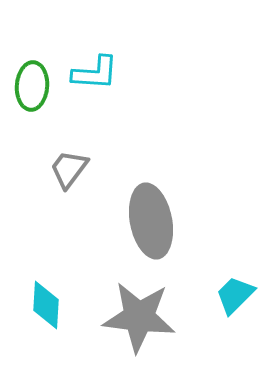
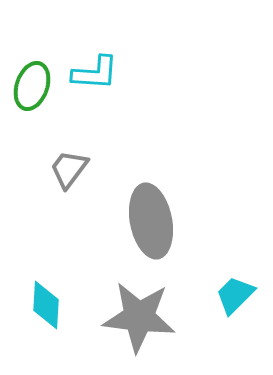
green ellipse: rotated 15 degrees clockwise
